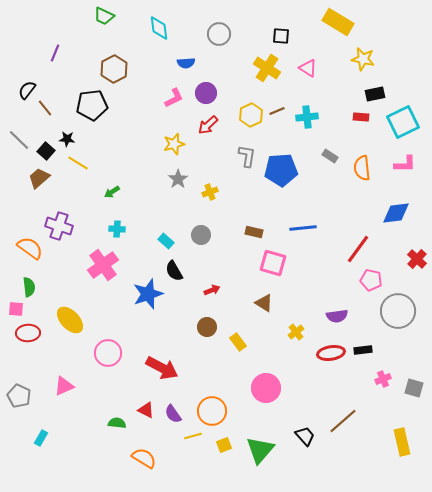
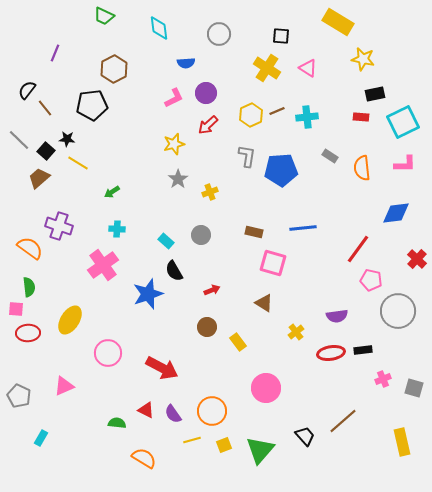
yellow ellipse at (70, 320): rotated 76 degrees clockwise
yellow line at (193, 436): moved 1 px left, 4 px down
